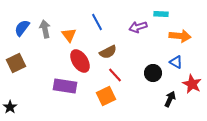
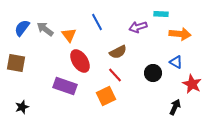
gray arrow: rotated 42 degrees counterclockwise
orange arrow: moved 2 px up
brown semicircle: moved 10 px right
brown square: rotated 36 degrees clockwise
purple rectangle: rotated 10 degrees clockwise
black arrow: moved 5 px right, 8 px down
black star: moved 12 px right; rotated 16 degrees clockwise
